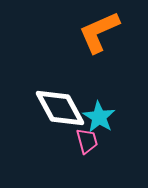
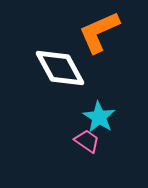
white diamond: moved 40 px up
pink trapezoid: rotated 40 degrees counterclockwise
